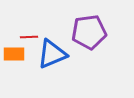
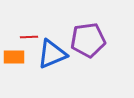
purple pentagon: moved 1 px left, 8 px down
orange rectangle: moved 3 px down
